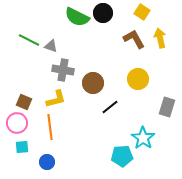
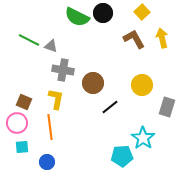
yellow square: rotated 14 degrees clockwise
yellow arrow: moved 2 px right
yellow circle: moved 4 px right, 6 px down
yellow L-shape: rotated 65 degrees counterclockwise
